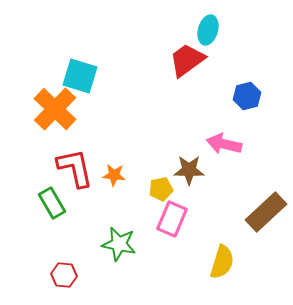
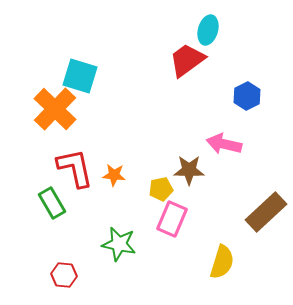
blue hexagon: rotated 12 degrees counterclockwise
